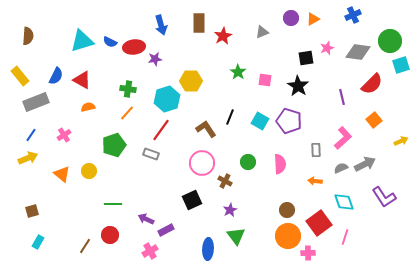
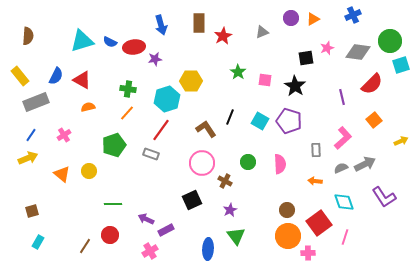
black star at (298, 86): moved 3 px left
